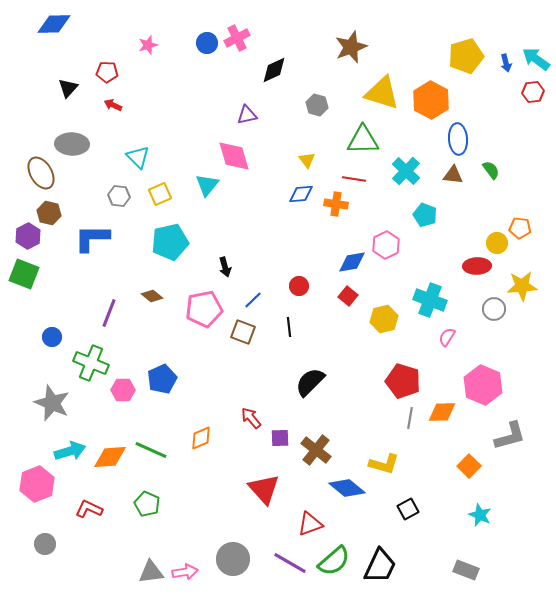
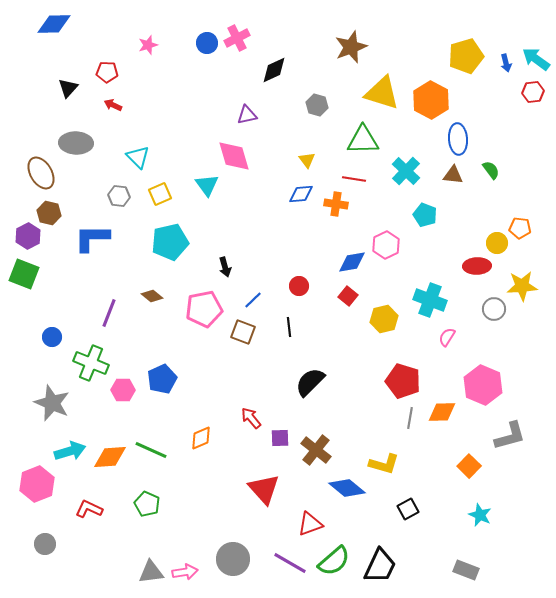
gray ellipse at (72, 144): moved 4 px right, 1 px up
cyan triangle at (207, 185): rotated 15 degrees counterclockwise
